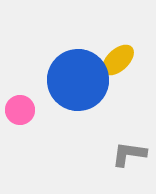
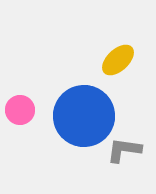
blue circle: moved 6 px right, 36 px down
gray L-shape: moved 5 px left, 4 px up
